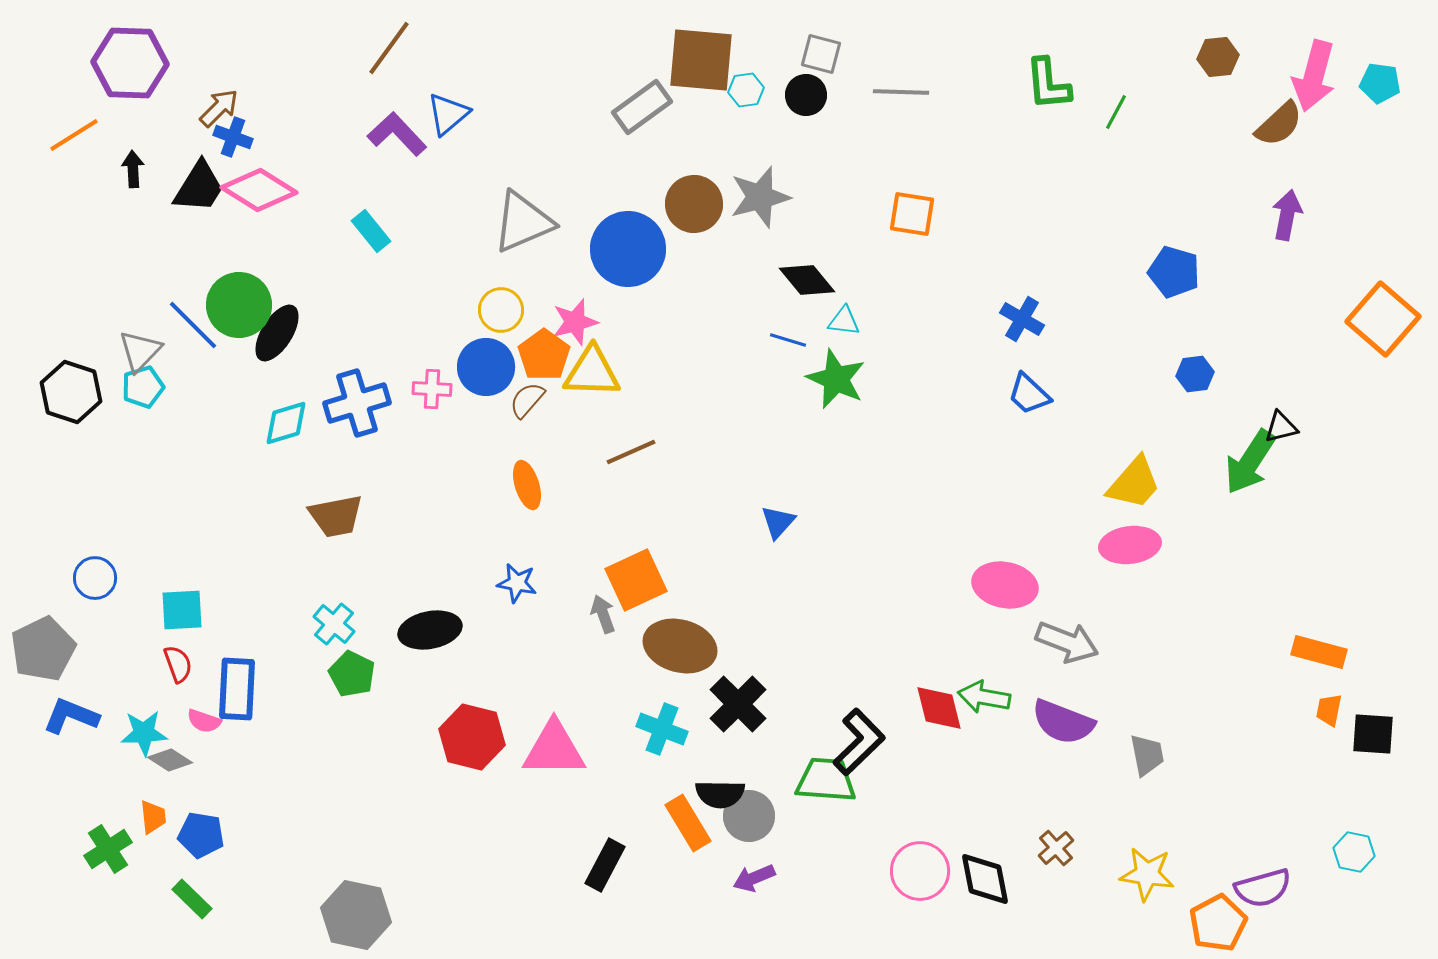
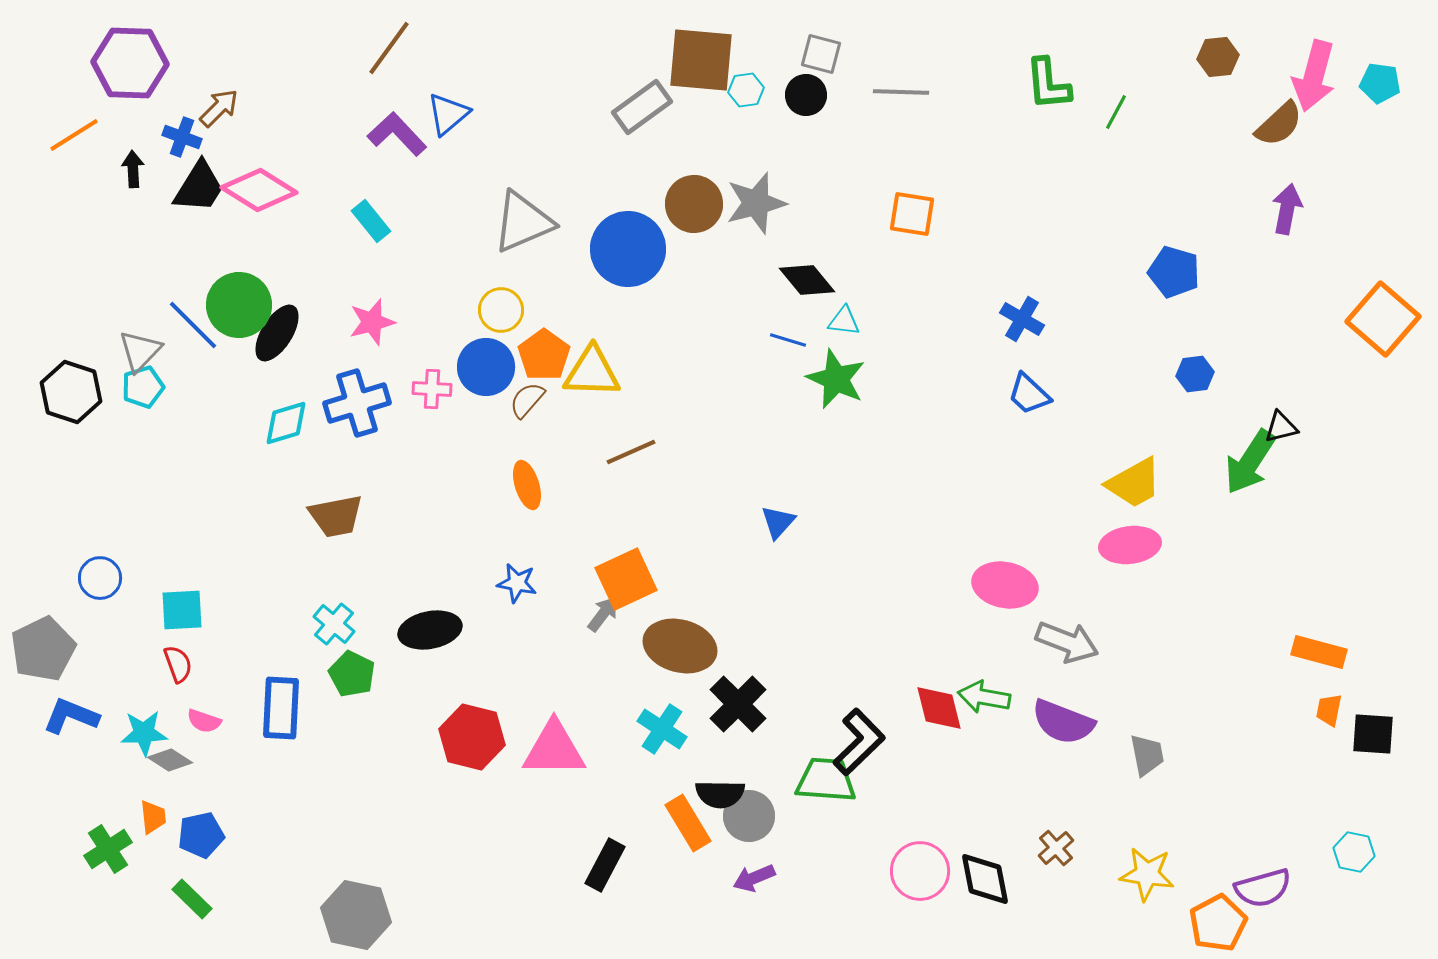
blue cross at (233, 137): moved 51 px left
gray star at (760, 197): moved 4 px left, 6 px down
purple arrow at (1287, 215): moved 6 px up
cyan rectangle at (371, 231): moved 10 px up
pink star at (575, 322): moved 203 px left
yellow trapezoid at (1134, 483): rotated 20 degrees clockwise
blue circle at (95, 578): moved 5 px right
orange square at (636, 580): moved 10 px left, 1 px up
gray arrow at (603, 614): rotated 57 degrees clockwise
blue rectangle at (237, 689): moved 44 px right, 19 px down
cyan cross at (662, 729): rotated 12 degrees clockwise
blue pentagon at (201, 835): rotated 21 degrees counterclockwise
